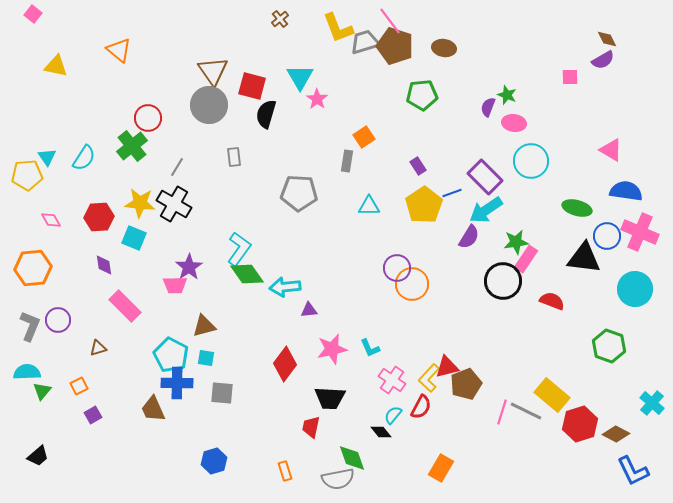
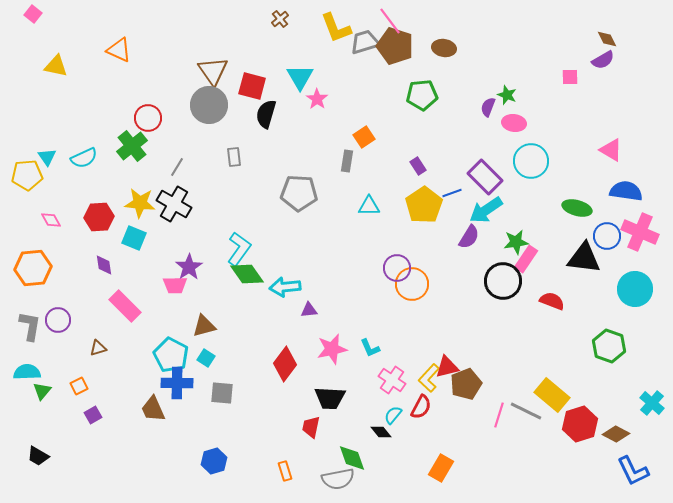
yellow L-shape at (338, 28): moved 2 px left
orange triangle at (119, 50): rotated 16 degrees counterclockwise
cyan semicircle at (84, 158): rotated 32 degrees clockwise
gray L-shape at (30, 326): rotated 12 degrees counterclockwise
cyan square at (206, 358): rotated 24 degrees clockwise
pink line at (502, 412): moved 3 px left, 3 px down
black trapezoid at (38, 456): rotated 70 degrees clockwise
